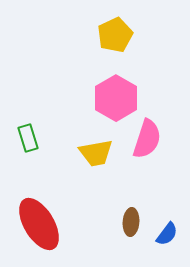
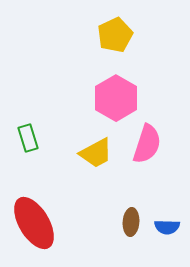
pink semicircle: moved 5 px down
yellow trapezoid: rotated 18 degrees counterclockwise
red ellipse: moved 5 px left, 1 px up
blue semicircle: moved 7 px up; rotated 55 degrees clockwise
